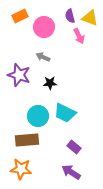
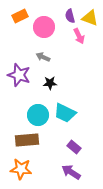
cyan circle: moved 1 px up
